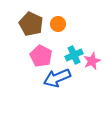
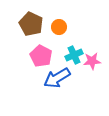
orange circle: moved 1 px right, 3 px down
pink star: rotated 18 degrees clockwise
blue arrow: rotated 8 degrees counterclockwise
